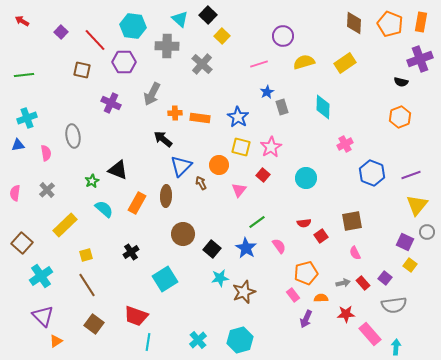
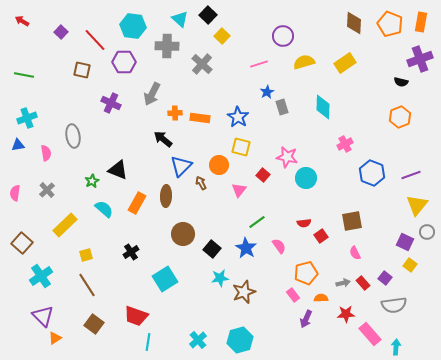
green line at (24, 75): rotated 18 degrees clockwise
pink star at (271, 147): moved 16 px right, 10 px down; rotated 30 degrees counterclockwise
orange triangle at (56, 341): moved 1 px left, 3 px up
